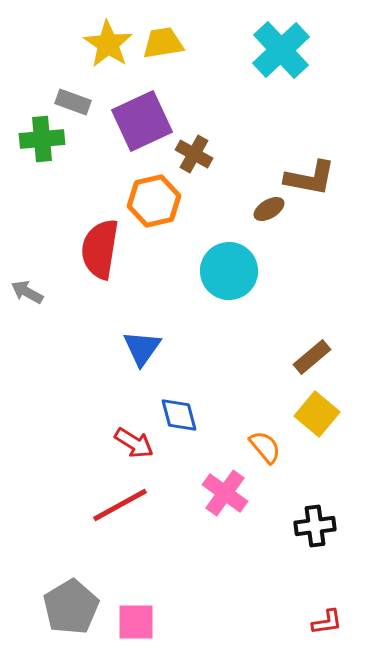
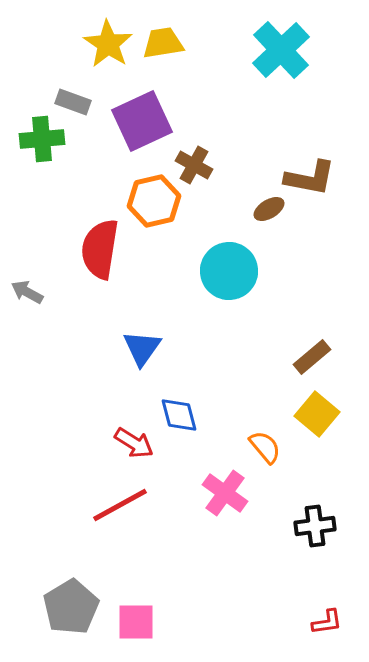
brown cross: moved 11 px down
